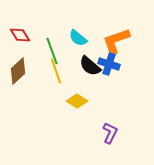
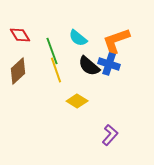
black semicircle: moved 1 px left
yellow line: moved 1 px up
purple L-shape: moved 2 px down; rotated 15 degrees clockwise
